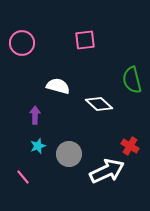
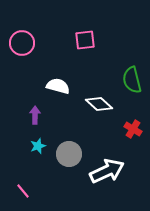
red cross: moved 3 px right, 17 px up
pink line: moved 14 px down
